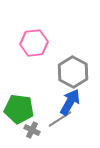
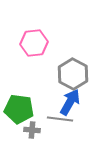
gray hexagon: moved 2 px down
gray line: rotated 40 degrees clockwise
gray cross: rotated 21 degrees counterclockwise
